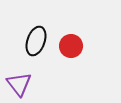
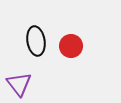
black ellipse: rotated 28 degrees counterclockwise
